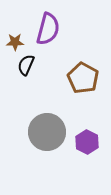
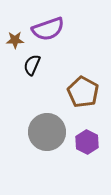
purple semicircle: rotated 56 degrees clockwise
brown star: moved 2 px up
black semicircle: moved 6 px right
brown pentagon: moved 14 px down
